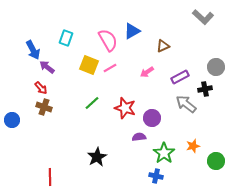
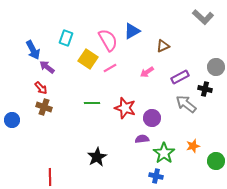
yellow square: moved 1 px left, 6 px up; rotated 12 degrees clockwise
black cross: rotated 24 degrees clockwise
green line: rotated 42 degrees clockwise
purple semicircle: moved 3 px right, 2 px down
